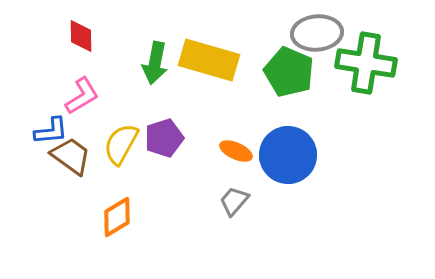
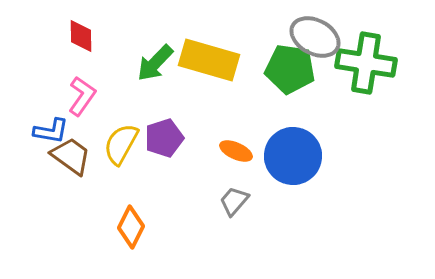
gray ellipse: moved 2 px left, 4 px down; rotated 33 degrees clockwise
green arrow: rotated 33 degrees clockwise
green pentagon: moved 1 px right, 3 px up; rotated 15 degrees counterclockwise
pink L-shape: rotated 24 degrees counterclockwise
blue L-shape: rotated 15 degrees clockwise
blue circle: moved 5 px right, 1 px down
orange diamond: moved 14 px right, 10 px down; rotated 33 degrees counterclockwise
